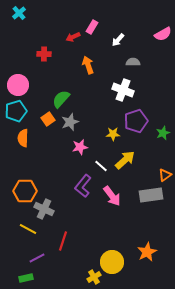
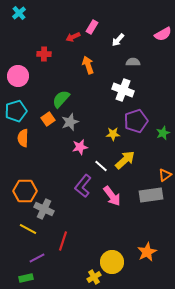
pink circle: moved 9 px up
